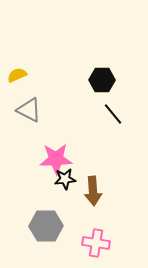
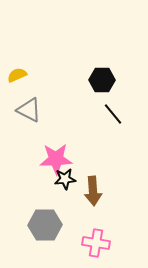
gray hexagon: moved 1 px left, 1 px up
